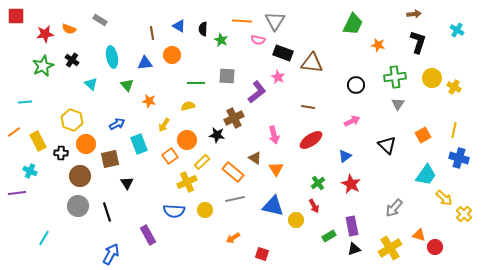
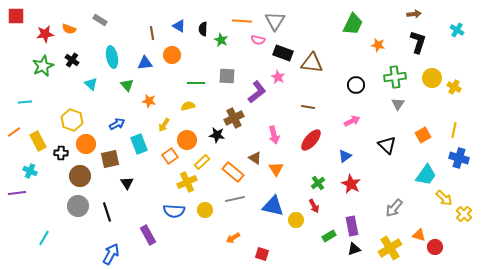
red ellipse at (311, 140): rotated 15 degrees counterclockwise
